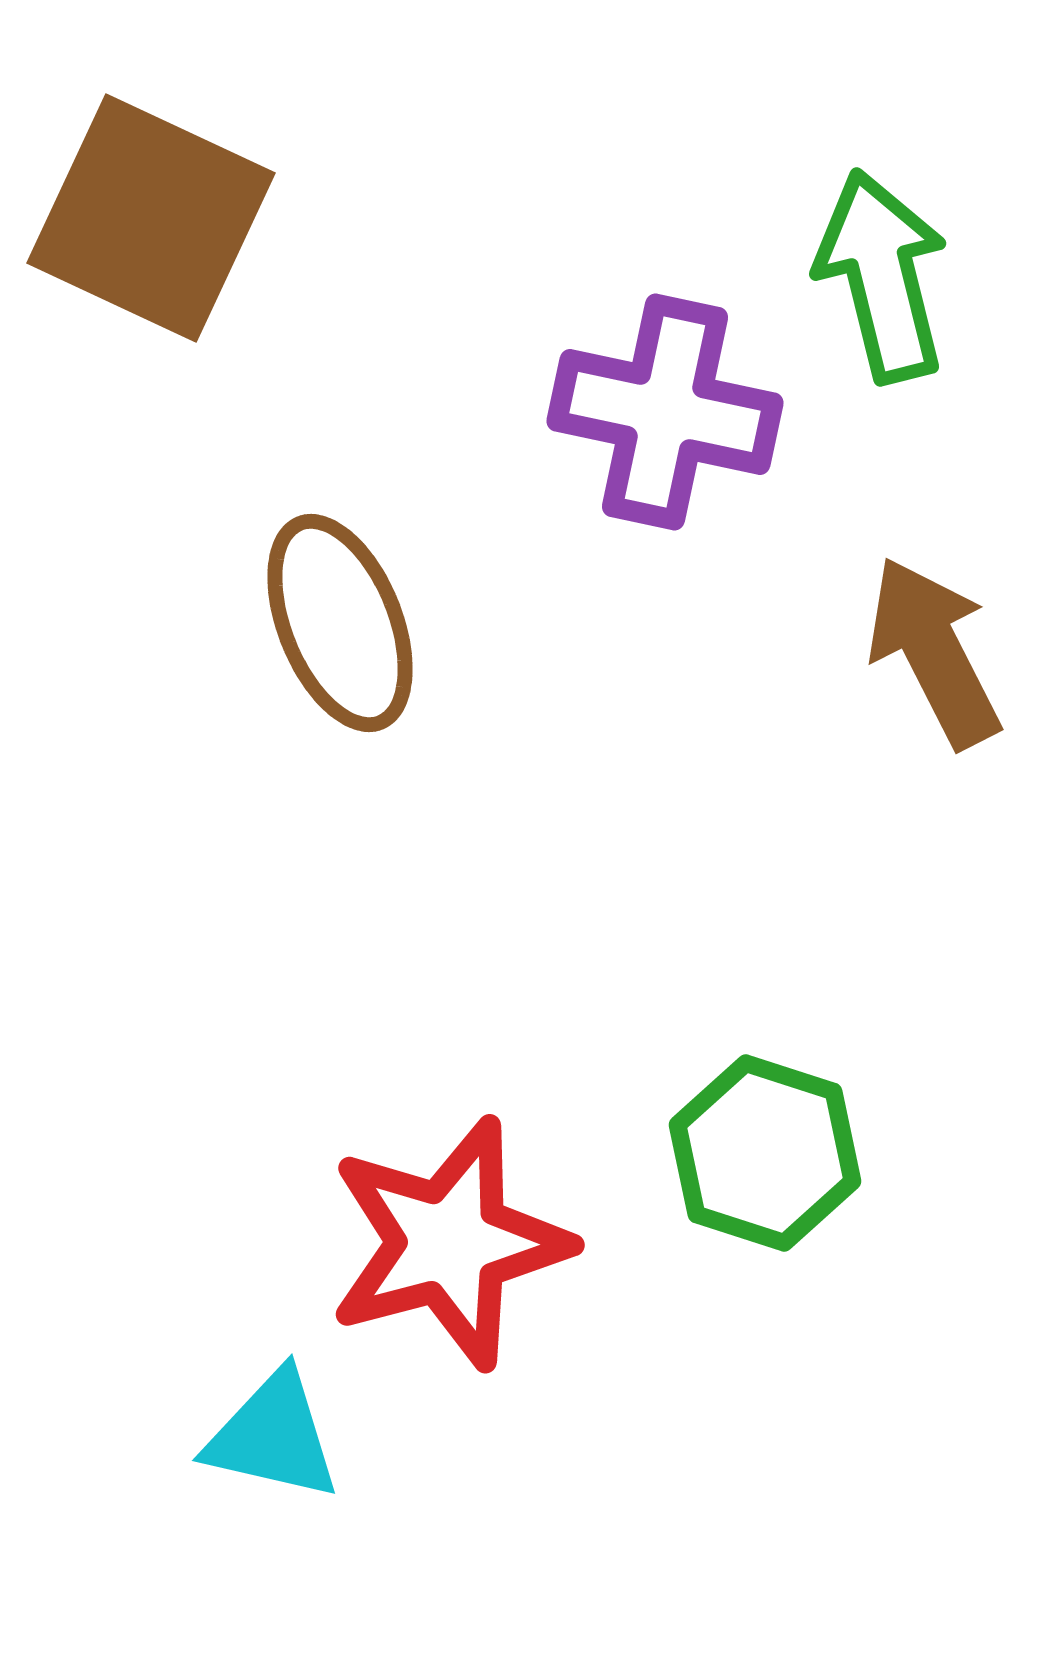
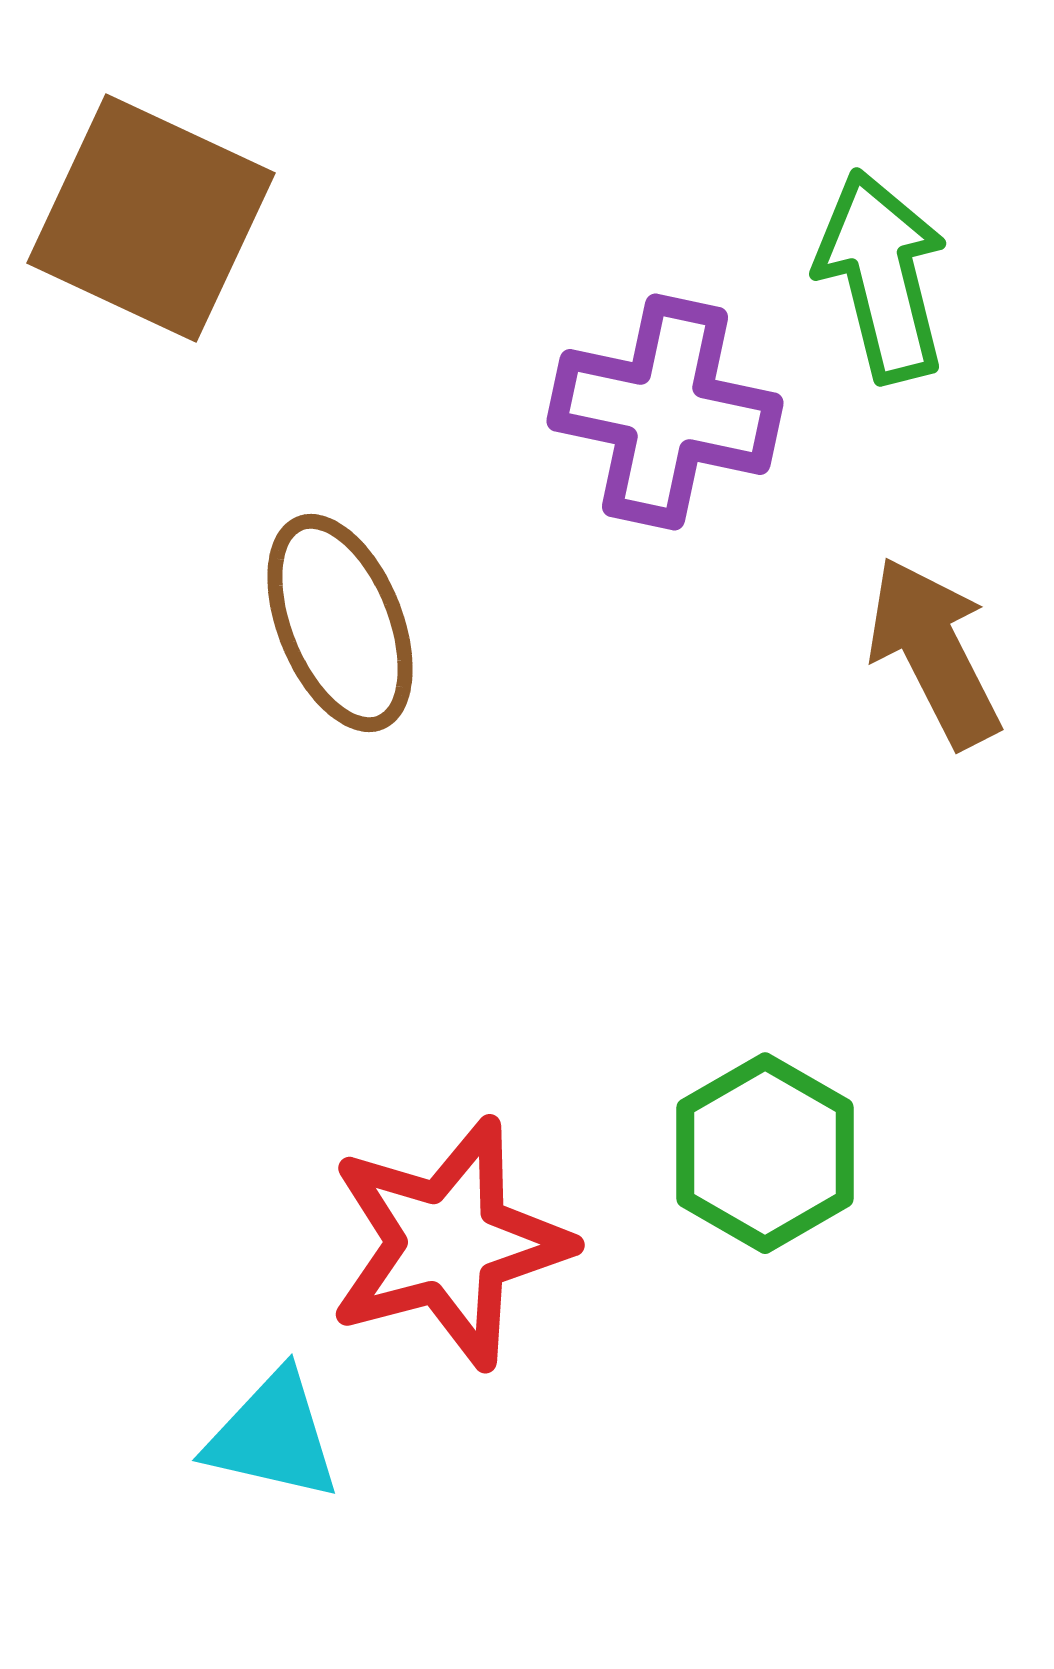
green hexagon: rotated 12 degrees clockwise
